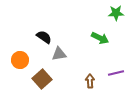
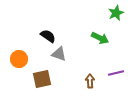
green star: rotated 21 degrees counterclockwise
black semicircle: moved 4 px right, 1 px up
gray triangle: rotated 28 degrees clockwise
orange circle: moved 1 px left, 1 px up
brown square: rotated 30 degrees clockwise
